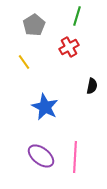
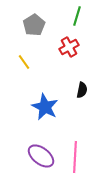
black semicircle: moved 10 px left, 4 px down
